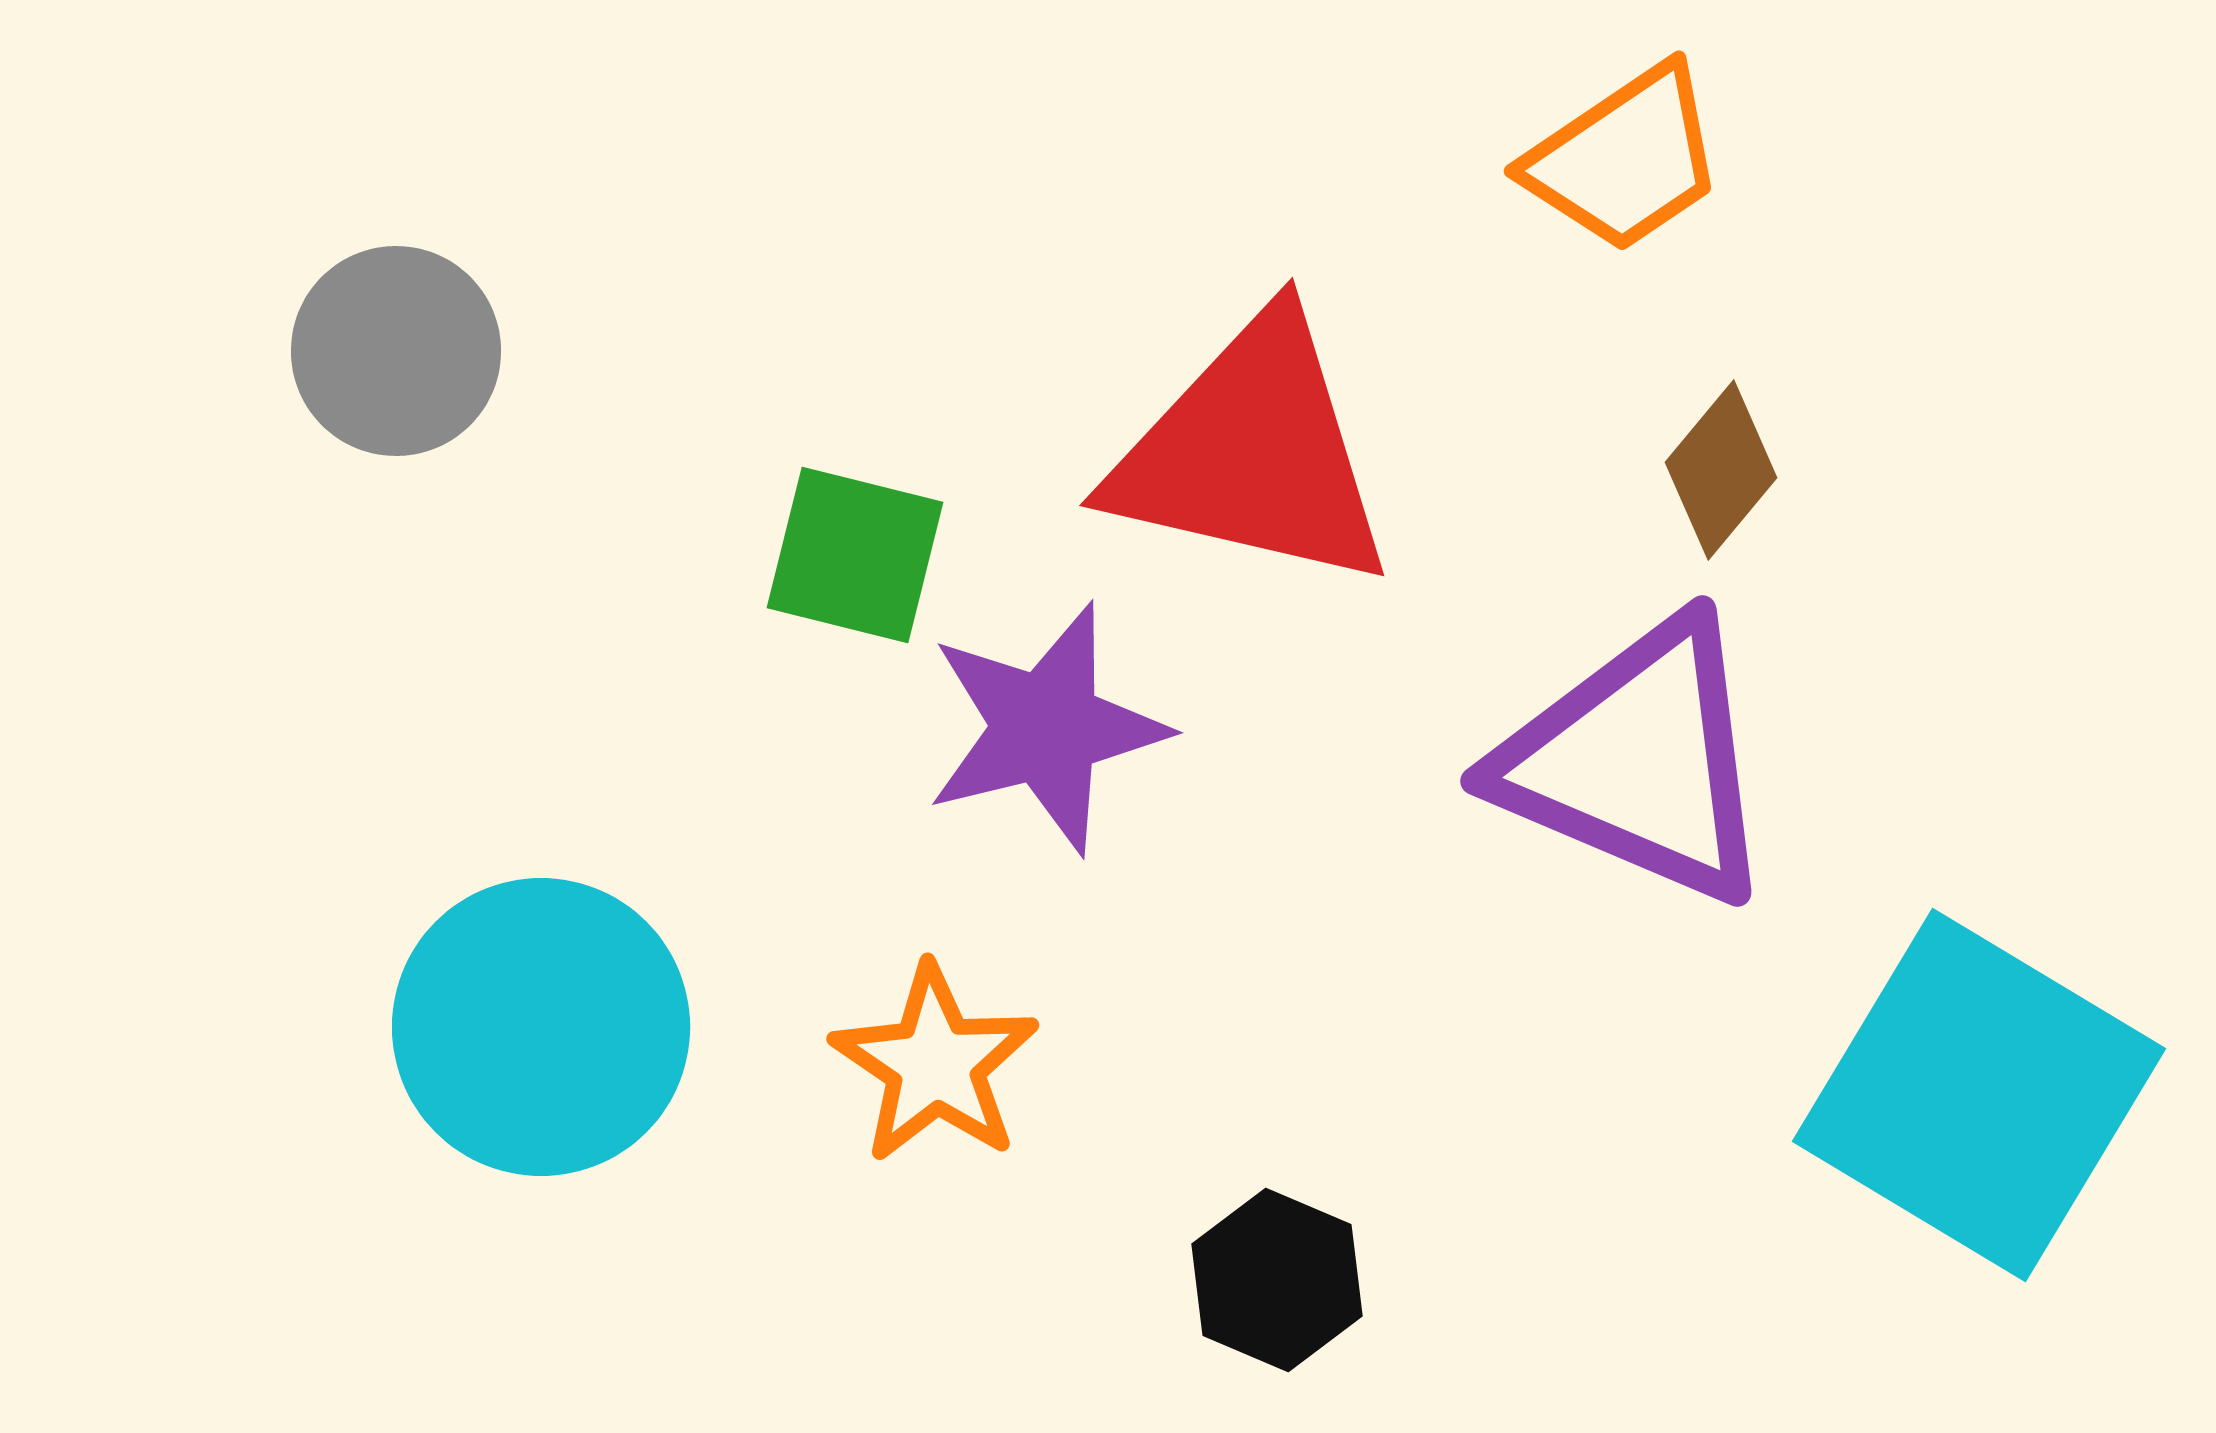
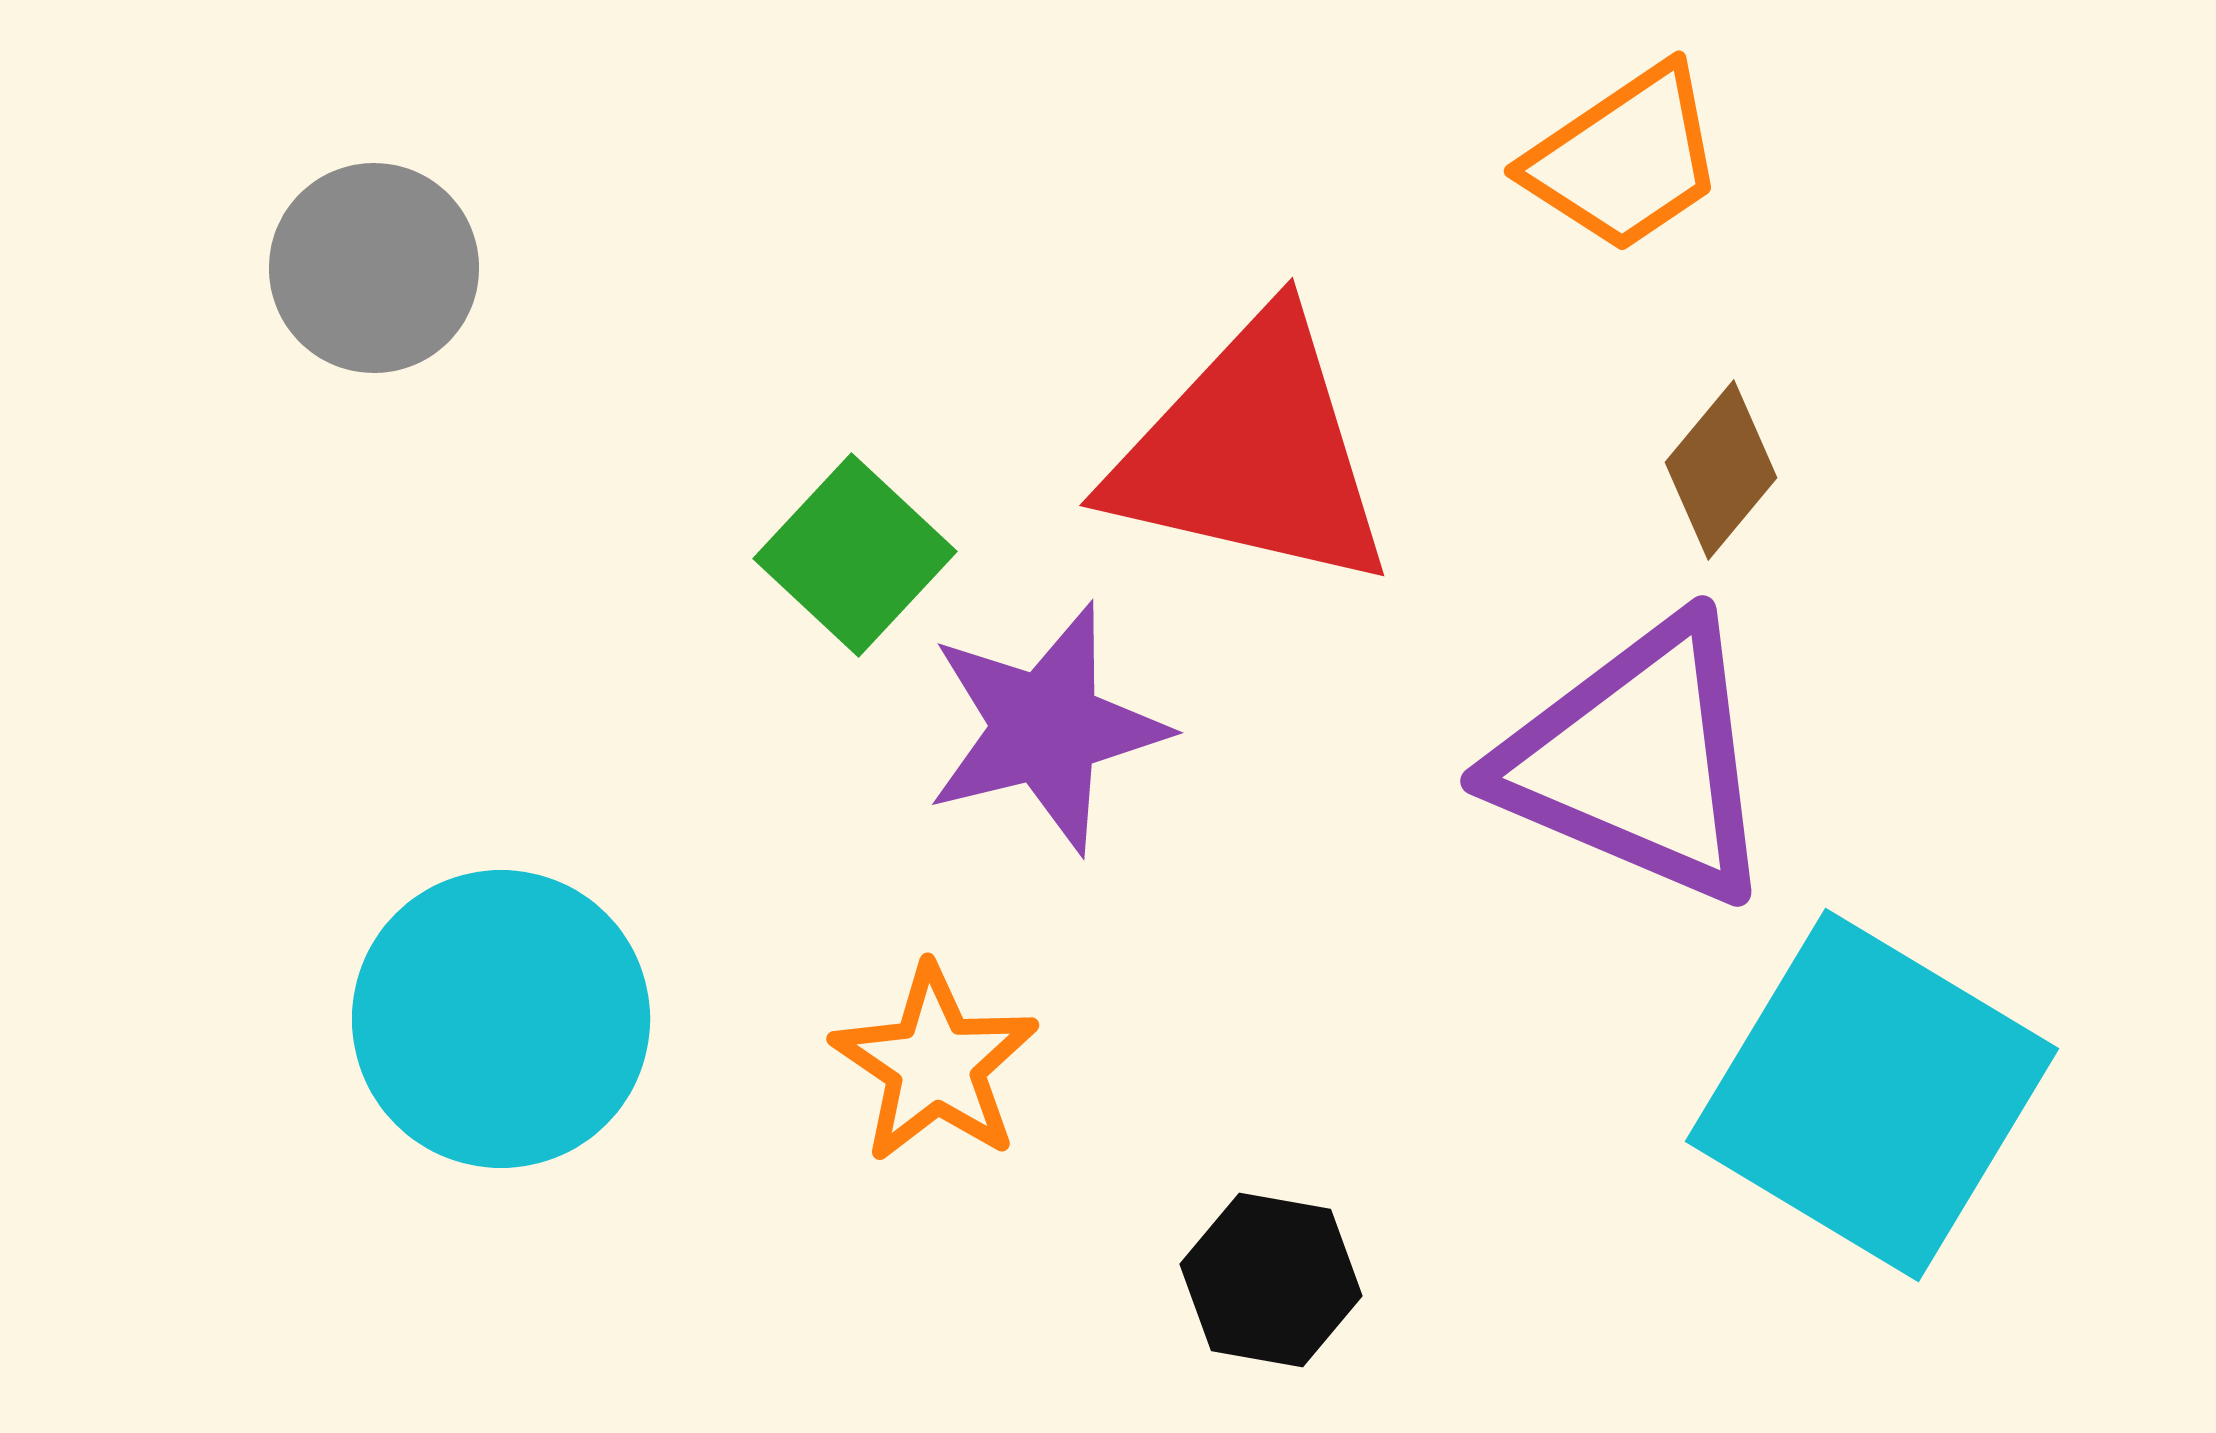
gray circle: moved 22 px left, 83 px up
green square: rotated 29 degrees clockwise
cyan circle: moved 40 px left, 8 px up
cyan square: moved 107 px left
black hexagon: moved 6 px left; rotated 13 degrees counterclockwise
